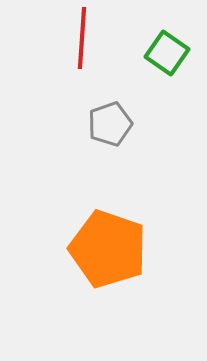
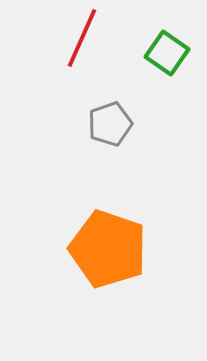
red line: rotated 20 degrees clockwise
